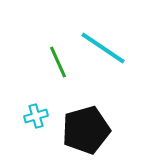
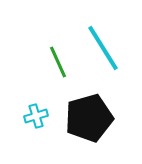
cyan line: rotated 24 degrees clockwise
black pentagon: moved 3 px right, 12 px up
